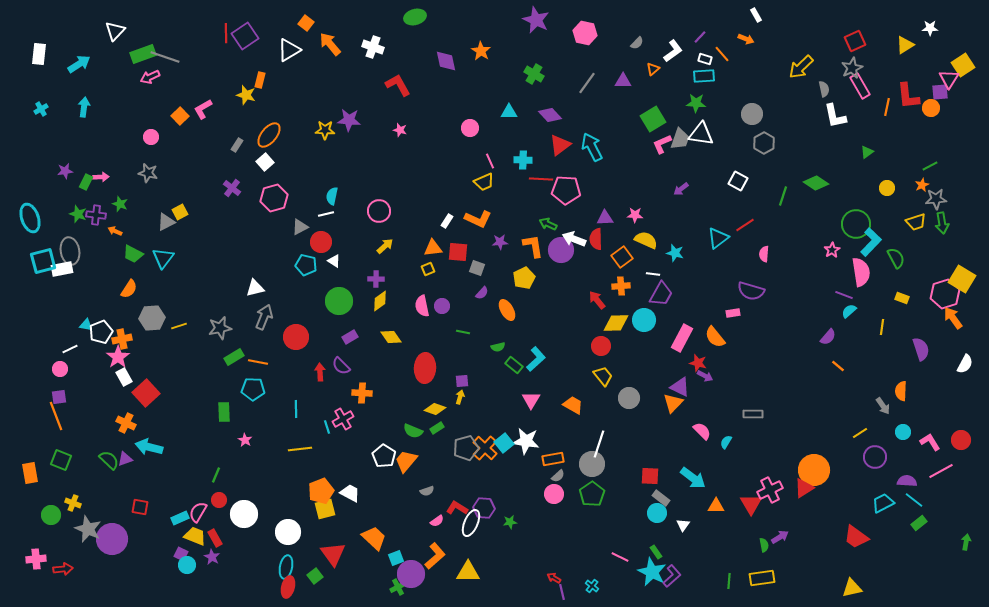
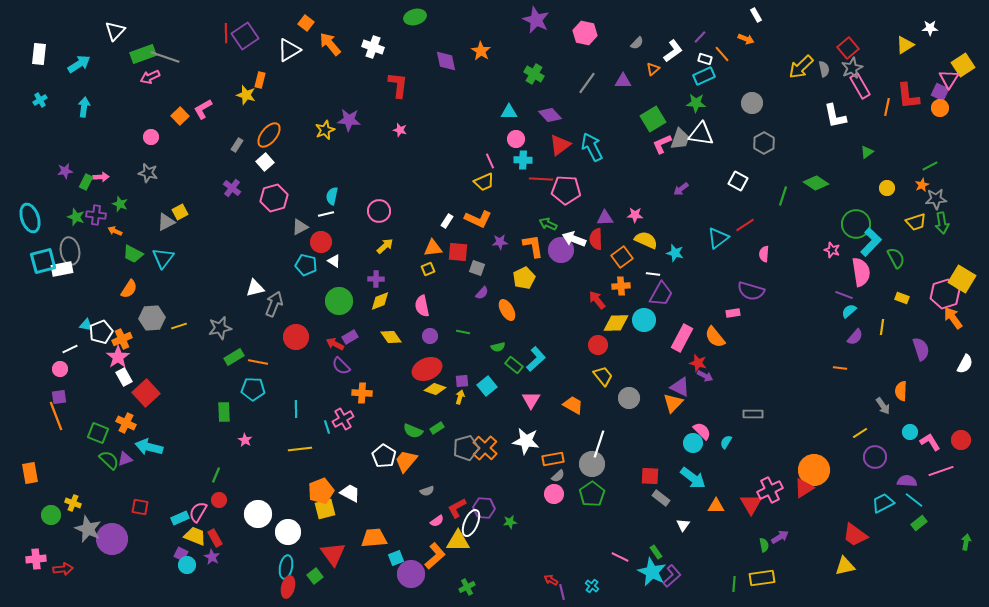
red square at (855, 41): moved 7 px left, 7 px down; rotated 15 degrees counterclockwise
cyan rectangle at (704, 76): rotated 20 degrees counterclockwise
red L-shape at (398, 85): rotated 36 degrees clockwise
gray semicircle at (824, 89): moved 20 px up
purple square at (940, 92): rotated 30 degrees clockwise
orange circle at (931, 108): moved 9 px right
cyan cross at (41, 109): moved 1 px left, 9 px up
gray circle at (752, 114): moved 11 px up
pink circle at (470, 128): moved 46 px right, 11 px down
yellow star at (325, 130): rotated 24 degrees counterclockwise
green star at (78, 214): moved 2 px left, 3 px down
pink star at (832, 250): rotated 21 degrees counterclockwise
yellow diamond at (380, 301): rotated 15 degrees clockwise
purple circle at (442, 306): moved 12 px left, 30 px down
gray arrow at (264, 317): moved 10 px right, 13 px up
purple semicircle at (828, 337): moved 27 px right
orange cross at (122, 339): rotated 12 degrees counterclockwise
red circle at (601, 346): moved 3 px left, 1 px up
orange line at (838, 366): moved 2 px right, 2 px down; rotated 32 degrees counterclockwise
red ellipse at (425, 368): moved 2 px right, 1 px down; rotated 64 degrees clockwise
red arrow at (320, 372): moved 15 px right, 28 px up; rotated 60 degrees counterclockwise
yellow diamond at (435, 409): moved 20 px up
cyan circle at (903, 432): moved 7 px right
cyan square at (504, 443): moved 17 px left, 57 px up
green square at (61, 460): moved 37 px right, 27 px up
pink line at (941, 471): rotated 10 degrees clockwise
red L-shape at (457, 508): rotated 60 degrees counterclockwise
cyan circle at (657, 513): moved 36 px right, 70 px up
white circle at (244, 514): moved 14 px right
red trapezoid at (856, 537): moved 1 px left, 2 px up
orange trapezoid at (374, 538): rotated 48 degrees counterclockwise
yellow triangle at (468, 572): moved 10 px left, 31 px up
red arrow at (554, 578): moved 3 px left, 2 px down
green line at (729, 581): moved 5 px right, 3 px down
green cross at (398, 587): moved 69 px right
yellow triangle at (852, 588): moved 7 px left, 22 px up
